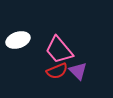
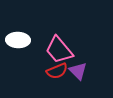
white ellipse: rotated 20 degrees clockwise
